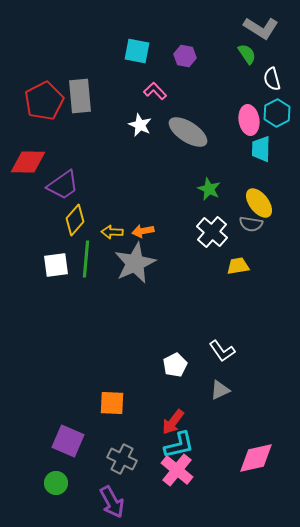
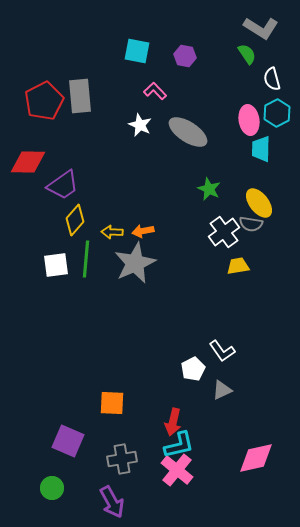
white cross: moved 12 px right; rotated 12 degrees clockwise
white pentagon: moved 18 px right, 4 px down
gray triangle: moved 2 px right
red arrow: rotated 24 degrees counterclockwise
gray cross: rotated 36 degrees counterclockwise
green circle: moved 4 px left, 5 px down
